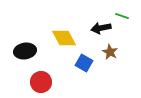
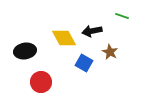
black arrow: moved 9 px left, 3 px down
